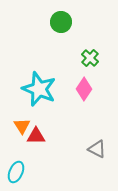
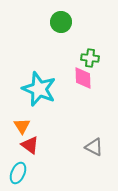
green cross: rotated 36 degrees counterclockwise
pink diamond: moved 1 px left, 11 px up; rotated 35 degrees counterclockwise
red triangle: moved 6 px left, 9 px down; rotated 36 degrees clockwise
gray triangle: moved 3 px left, 2 px up
cyan ellipse: moved 2 px right, 1 px down
